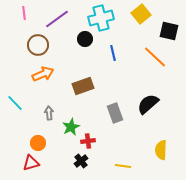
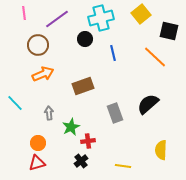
red triangle: moved 6 px right
